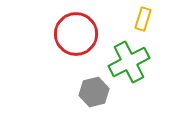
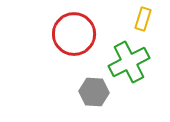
red circle: moved 2 px left
gray hexagon: rotated 16 degrees clockwise
